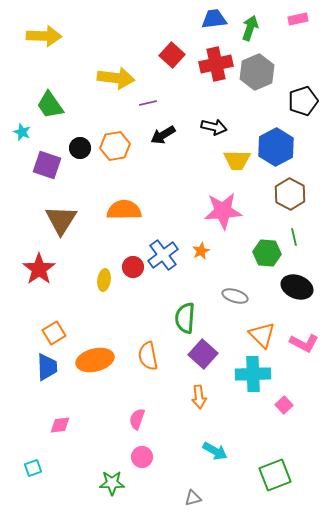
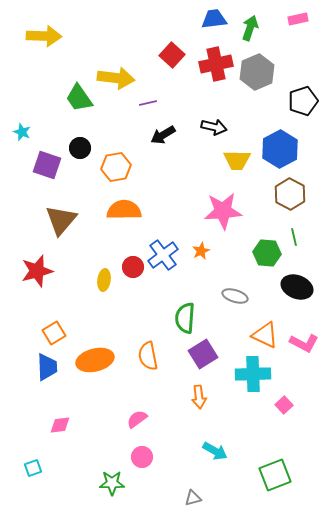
green trapezoid at (50, 105): moved 29 px right, 7 px up
orange hexagon at (115, 146): moved 1 px right, 21 px down
blue hexagon at (276, 147): moved 4 px right, 2 px down
brown triangle at (61, 220): rotated 8 degrees clockwise
red star at (39, 269): moved 2 px left, 2 px down; rotated 20 degrees clockwise
orange triangle at (262, 335): moved 3 px right; rotated 20 degrees counterclockwise
purple square at (203, 354): rotated 16 degrees clockwise
pink semicircle at (137, 419): rotated 35 degrees clockwise
